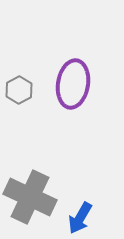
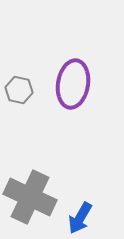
gray hexagon: rotated 20 degrees counterclockwise
